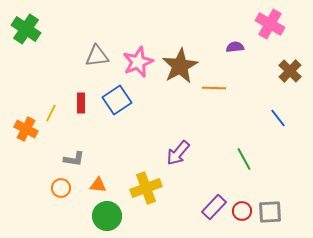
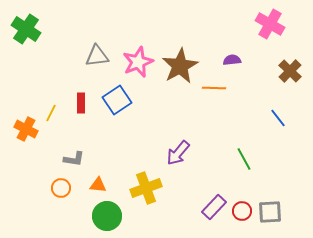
purple semicircle: moved 3 px left, 13 px down
